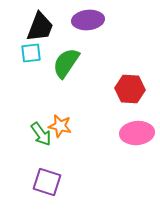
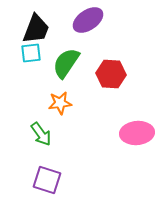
purple ellipse: rotated 28 degrees counterclockwise
black trapezoid: moved 4 px left, 2 px down
red hexagon: moved 19 px left, 15 px up
orange star: moved 23 px up; rotated 20 degrees counterclockwise
purple square: moved 2 px up
